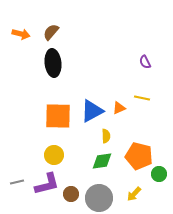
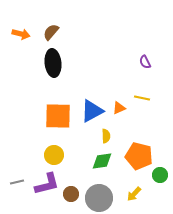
green circle: moved 1 px right, 1 px down
